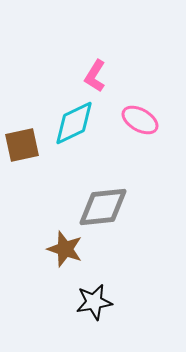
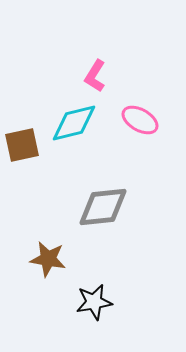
cyan diamond: rotated 12 degrees clockwise
brown star: moved 17 px left, 10 px down; rotated 9 degrees counterclockwise
